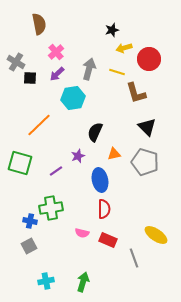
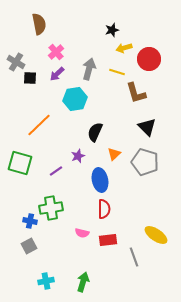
cyan hexagon: moved 2 px right, 1 px down
orange triangle: rotated 32 degrees counterclockwise
red rectangle: rotated 30 degrees counterclockwise
gray line: moved 1 px up
